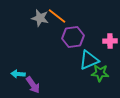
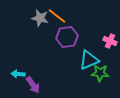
purple hexagon: moved 6 px left
pink cross: rotated 24 degrees clockwise
